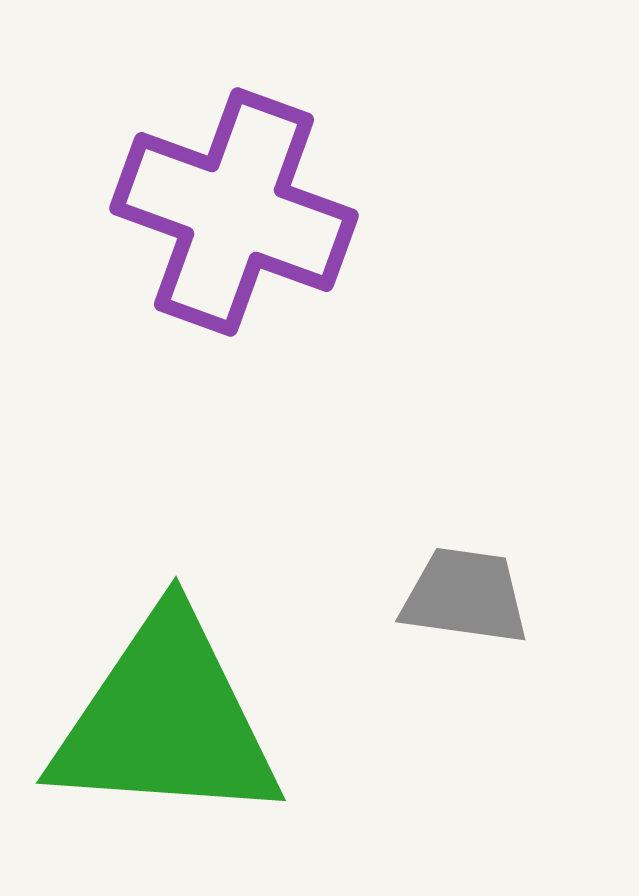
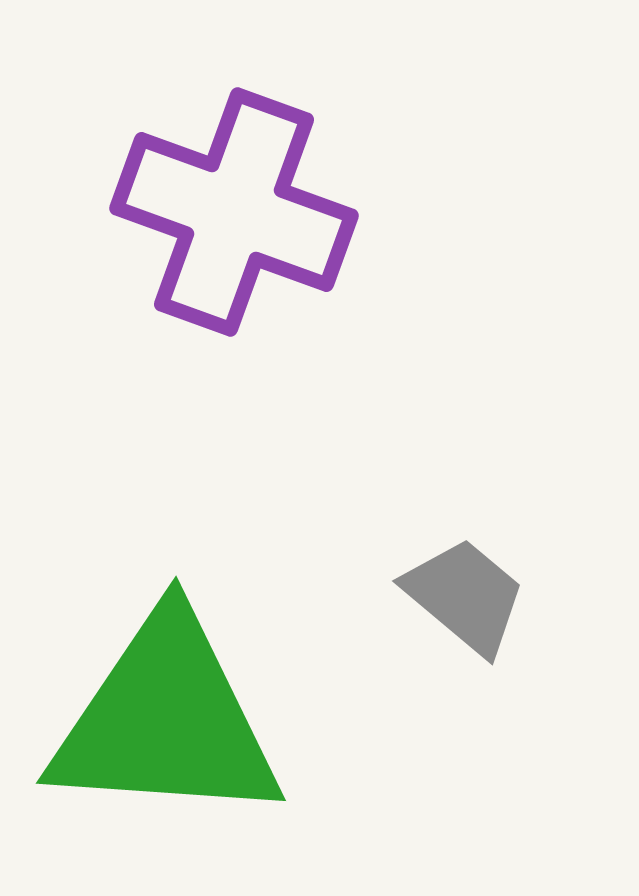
gray trapezoid: rotated 32 degrees clockwise
